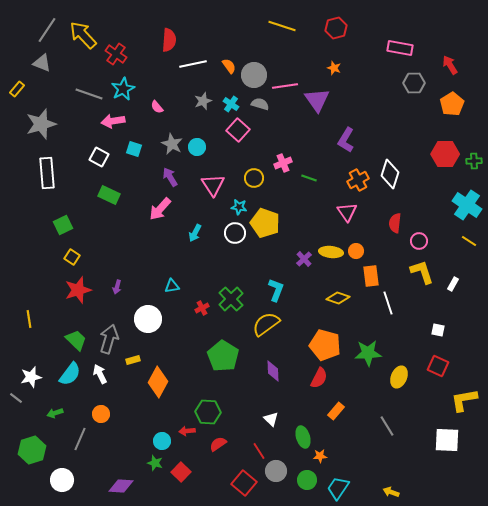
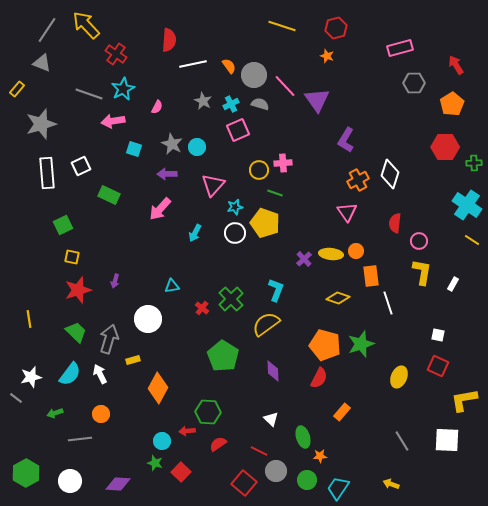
yellow arrow at (83, 35): moved 3 px right, 10 px up
pink rectangle at (400, 48): rotated 25 degrees counterclockwise
red arrow at (450, 65): moved 6 px right
orange star at (334, 68): moved 7 px left, 12 px up
pink line at (285, 86): rotated 55 degrees clockwise
gray star at (203, 101): rotated 24 degrees counterclockwise
cyan cross at (231, 104): rotated 28 degrees clockwise
pink semicircle at (157, 107): rotated 112 degrees counterclockwise
pink square at (238, 130): rotated 25 degrees clockwise
red hexagon at (445, 154): moved 7 px up
white square at (99, 157): moved 18 px left, 9 px down; rotated 36 degrees clockwise
green cross at (474, 161): moved 2 px down
pink cross at (283, 163): rotated 18 degrees clockwise
purple arrow at (170, 177): moved 3 px left, 3 px up; rotated 60 degrees counterclockwise
yellow circle at (254, 178): moved 5 px right, 8 px up
green line at (309, 178): moved 34 px left, 15 px down
pink triangle at (213, 185): rotated 15 degrees clockwise
cyan star at (239, 207): moved 4 px left; rotated 21 degrees counterclockwise
yellow line at (469, 241): moved 3 px right, 1 px up
yellow ellipse at (331, 252): moved 2 px down
yellow square at (72, 257): rotated 21 degrees counterclockwise
yellow L-shape at (422, 272): rotated 28 degrees clockwise
purple arrow at (117, 287): moved 2 px left, 6 px up
red cross at (202, 308): rotated 24 degrees counterclockwise
white square at (438, 330): moved 5 px down
green trapezoid at (76, 340): moved 8 px up
green star at (368, 353): moved 7 px left, 9 px up; rotated 16 degrees counterclockwise
orange diamond at (158, 382): moved 6 px down
orange rectangle at (336, 411): moved 6 px right, 1 px down
gray line at (387, 426): moved 15 px right, 15 px down
gray line at (80, 439): rotated 60 degrees clockwise
green hexagon at (32, 450): moved 6 px left, 23 px down; rotated 12 degrees counterclockwise
red line at (259, 451): rotated 30 degrees counterclockwise
white circle at (62, 480): moved 8 px right, 1 px down
purple diamond at (121, 486): moved 3 px left, 2 px up
yellow arrow at (391, 492): moved 8 px up
